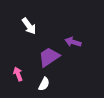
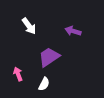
purple arrow: moved 11 px up
